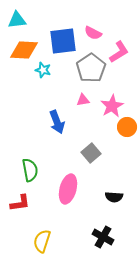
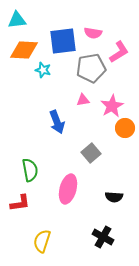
pink semicircle: rotated 18 degrees counterclockwise
gray pentagon: rotated 24 degrees clockwise
orange circle: moved 2 px left, 1 px down
